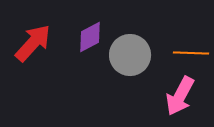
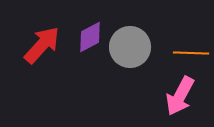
red arrow: moved 9 px right, 2 px down
gray circle: moved 8 px up
